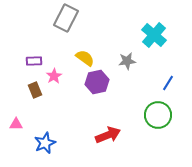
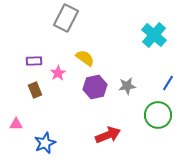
gray star: moved 25 px down
pink star: moved 4 px right, 3 px up
purple hexagon: moved 2 px left, 5 px down
